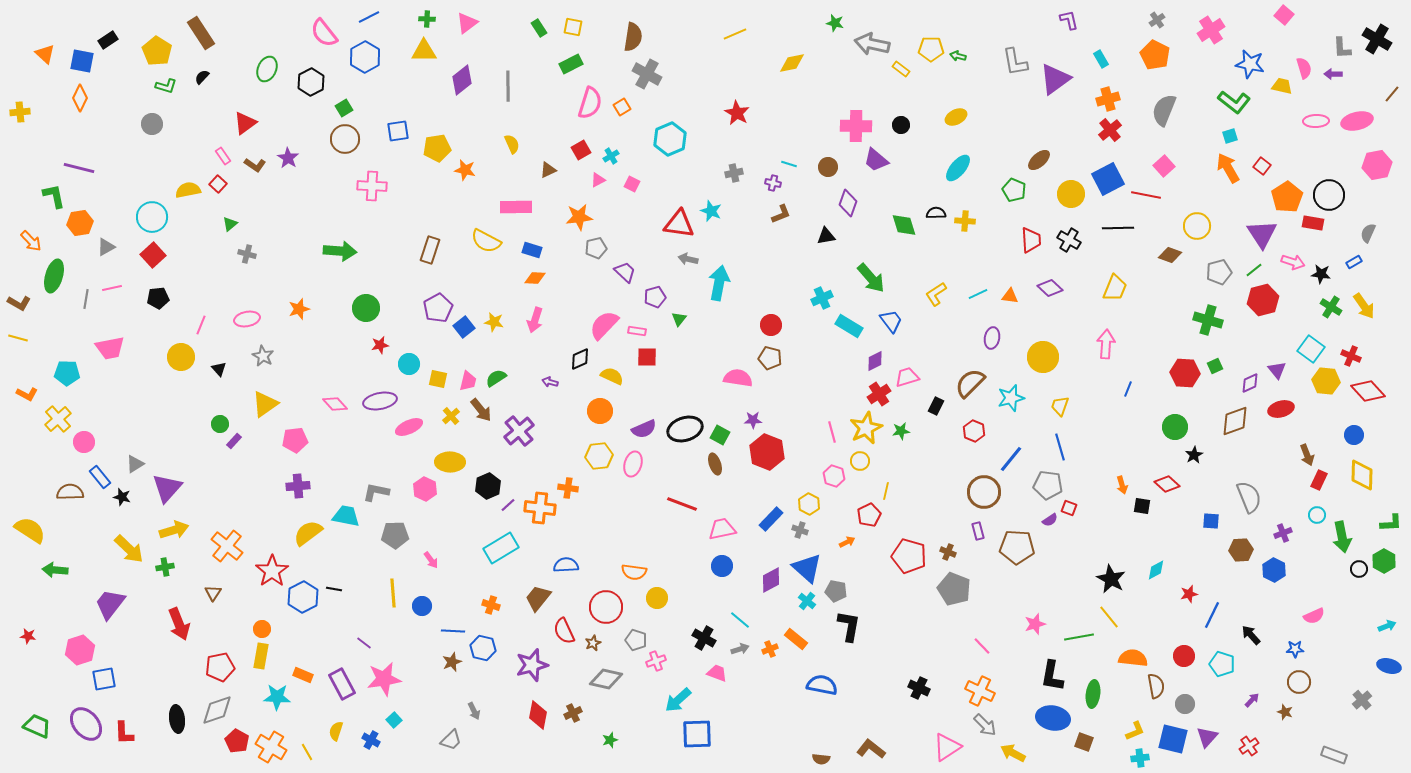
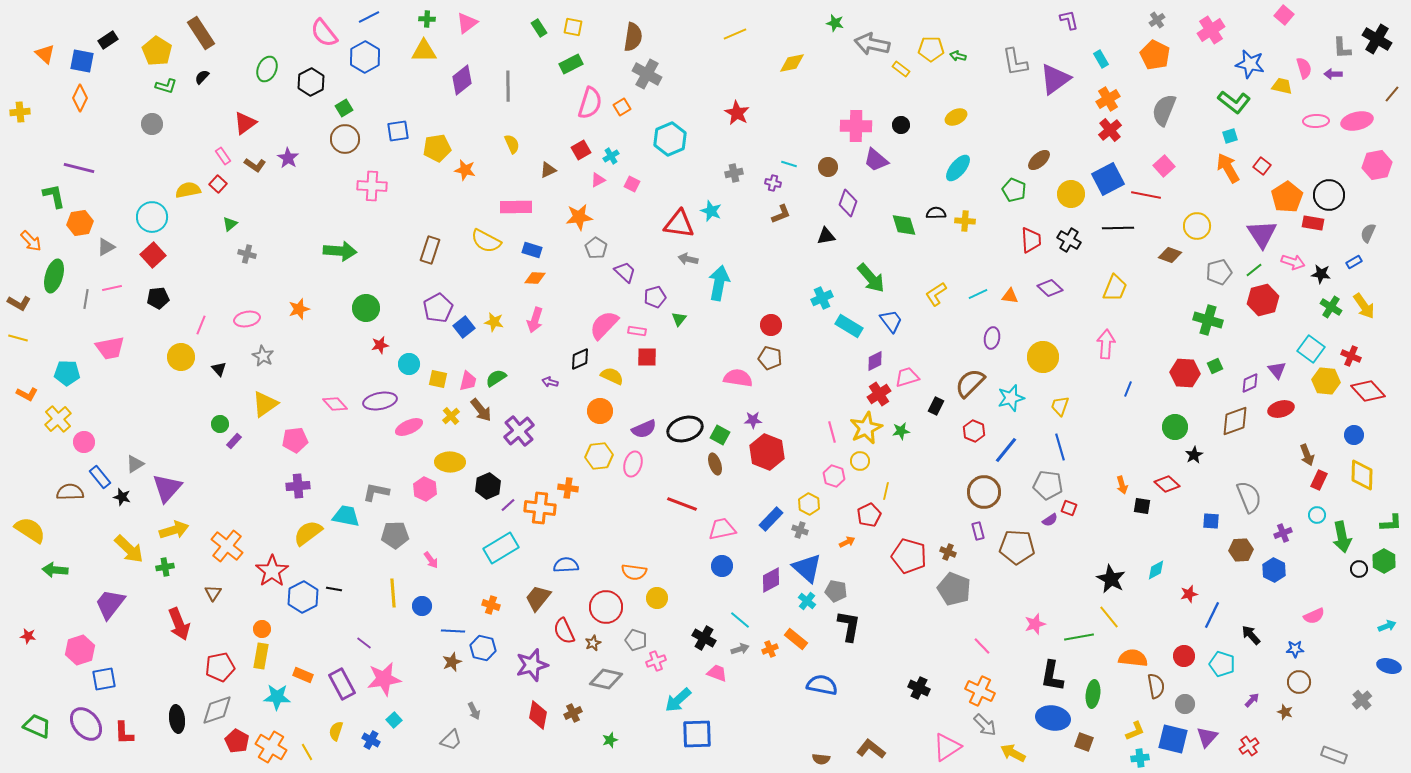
orange cross at (1108, 99): rotated 15 degrees counterclockwise
gray pentagon at (596, 248): rotated 25 degrees counterclockwise
blue line at (1011, 459): moved 5 px left, 9 px up
